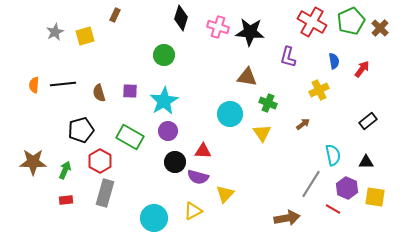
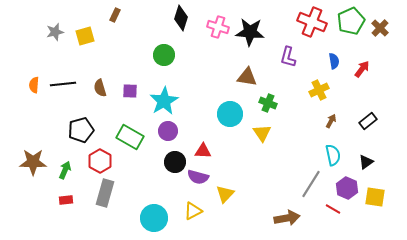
red cross at (312, 22): rotated 8 degrees counterclockwise
gray star at (55, 32): rotated 12 degrees clockwise
brown semicircle at (99, 93): moved 1 px right, 5 px up
brown arrow at (303, 124): moved 28 px right, 3 px up; rotated 24 degrees counterclockwise
black triangle at (366, 162): rotated 35 degrees counterclockwise
